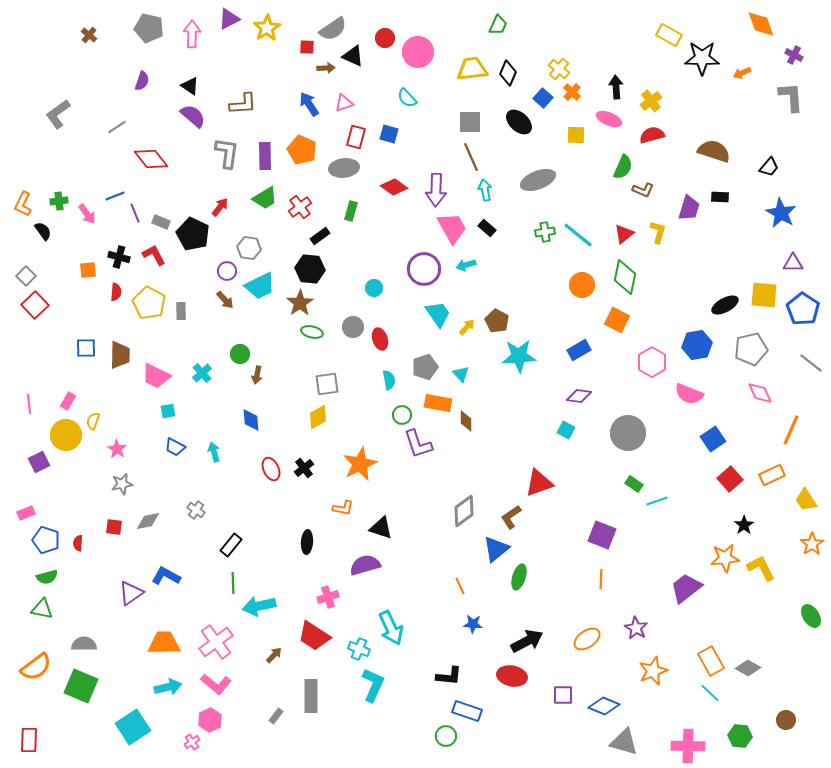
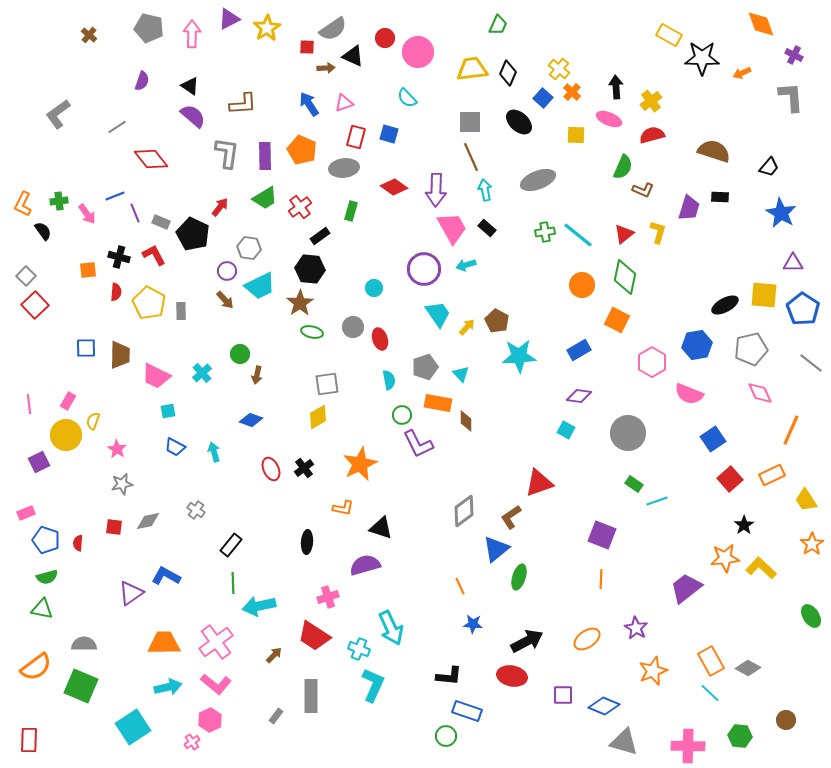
blue diamond at (251, 420): rotated 65 degrees counterclockwise
purple L-shape at (418, 444): rotated 8 degrees counterclockwise
yellow L-shape at (761, 568): rotated 20 degrees counterclockwise
